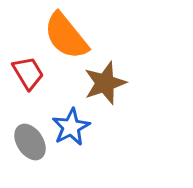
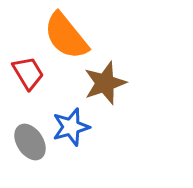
blue star: rotated 12 degrees clockwise
